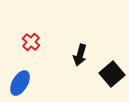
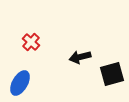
black arrow: moved 2 px down; rotated 60 degrees clockwise
black square: rotated 25 degrees clockwise
